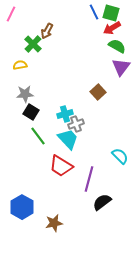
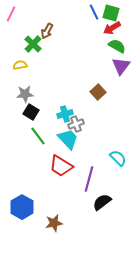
purple triangle: moved 1 px up
cyan semicircle: moved 2 px left, 2 px down
